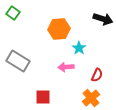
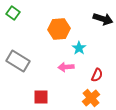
red square: moved 2 px left
